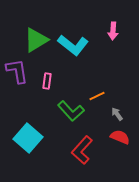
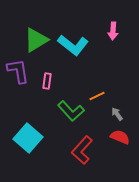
purple L-shape: moved 1 px right
